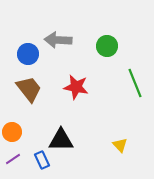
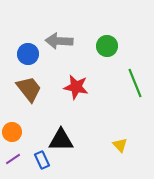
gray arrow: moved 1 px right, 1 px down
